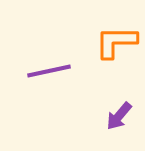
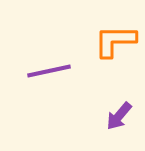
orange L-shape: moved 1 px left, 1 px up
